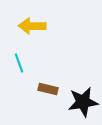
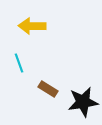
brown rectangle: rotated 18 degrees clockwise
